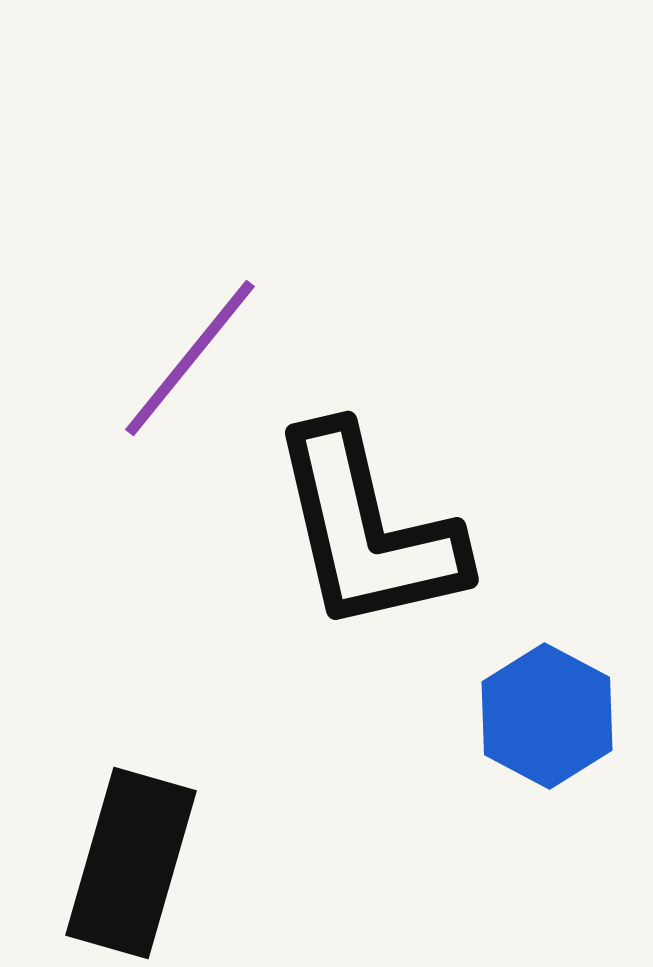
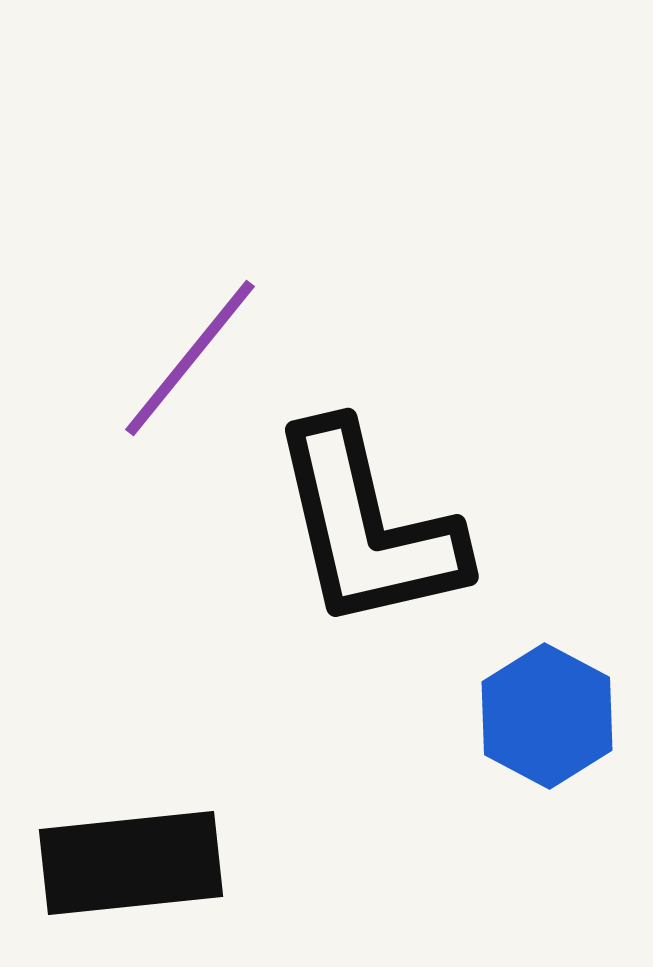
black L-shape: moved 3 px up
black rectangle: rotated 68 degrees clockwise
